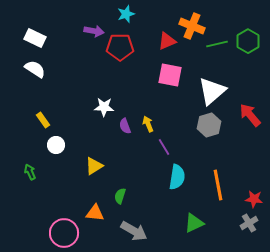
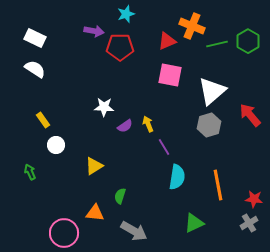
purple semicircle: rotated 105 degrees counterclockwise
